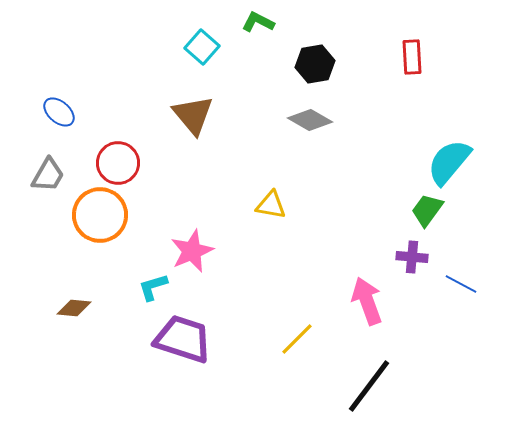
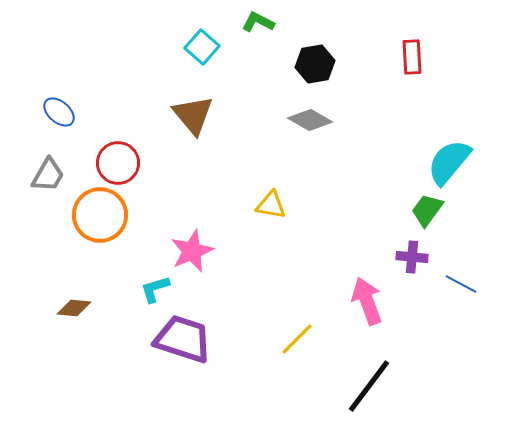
cyan L-shape: moved 2 px right, 2 px down
